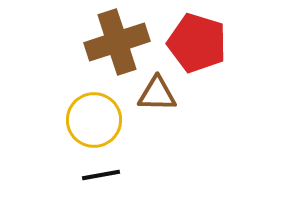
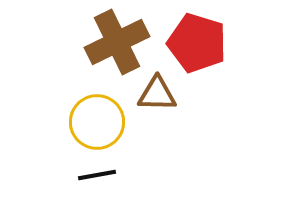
brown cross: rotated 8 degrees counterclockwise
yellow circle: moved 3 px right, 2 px down
black line: moved 4 px left
